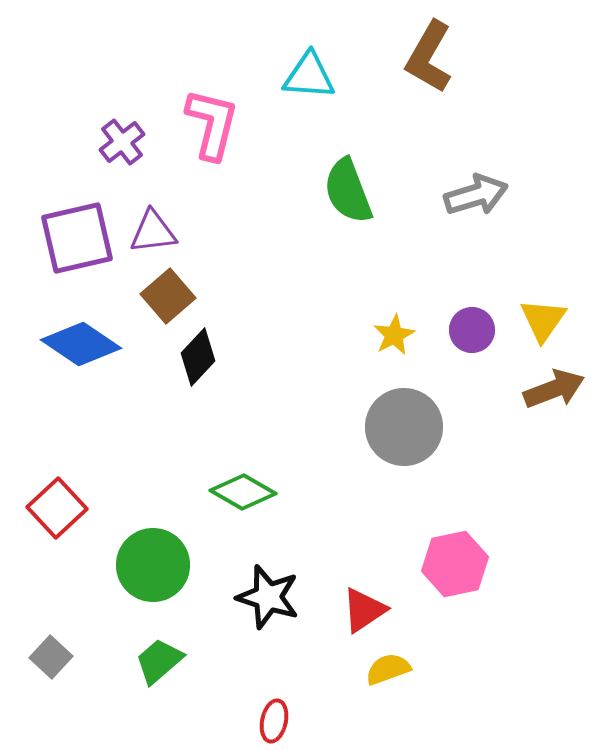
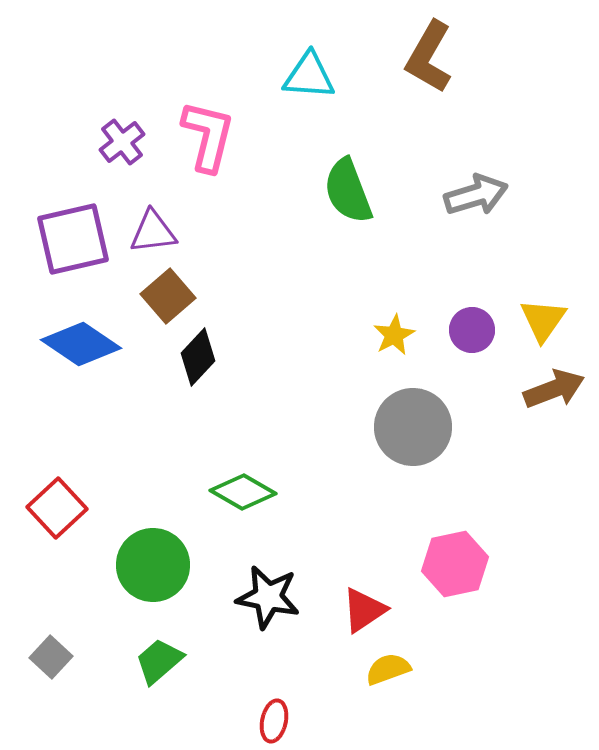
pink L-shape: moved 4 px left, 12 px down
purple square: moved 4 px left, 1 px down
gray circle: moved 9 px right
black star: rotated 6 degrees counterclockwise
